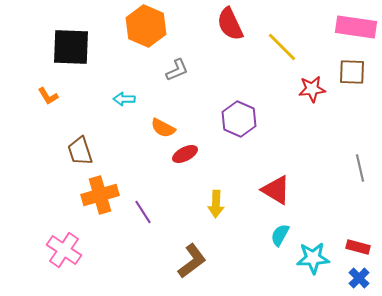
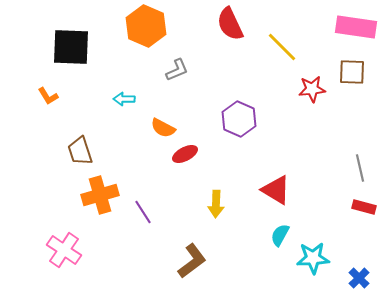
red rectangle: moved 6 px right, 40 px up
